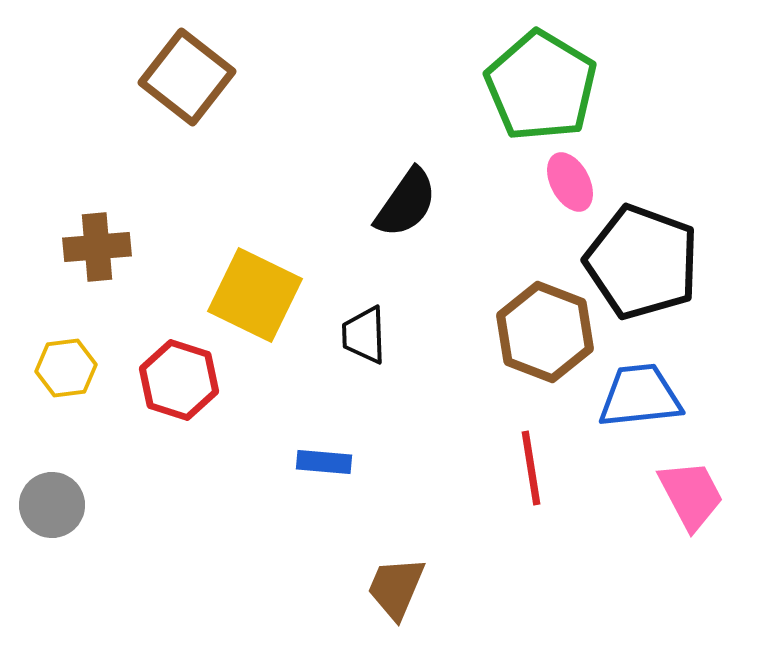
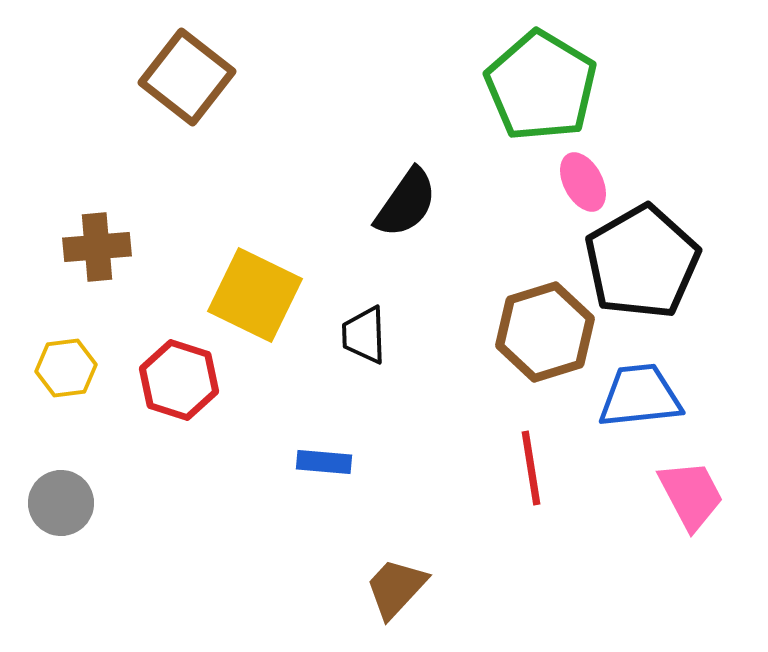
pink ellipse: moved 13 px right
black pentagon: rotated 22 degrees clockwise
brown hexagon: rotated 22 degrees clockwise
gray circle: moved 9 px right, 2 px up
brown trapezoid: rotated 20 degrees clockwise
